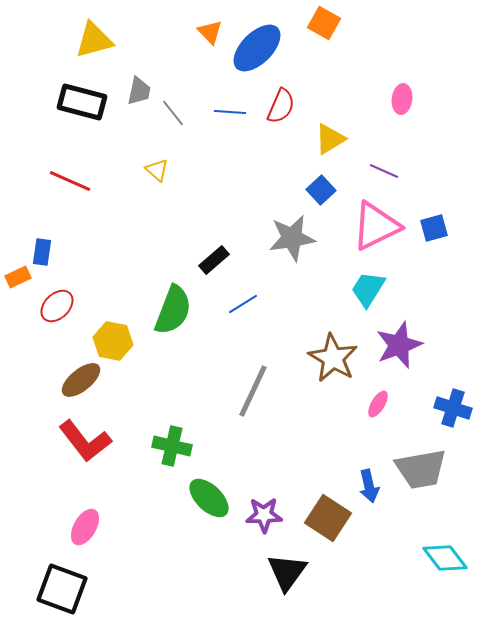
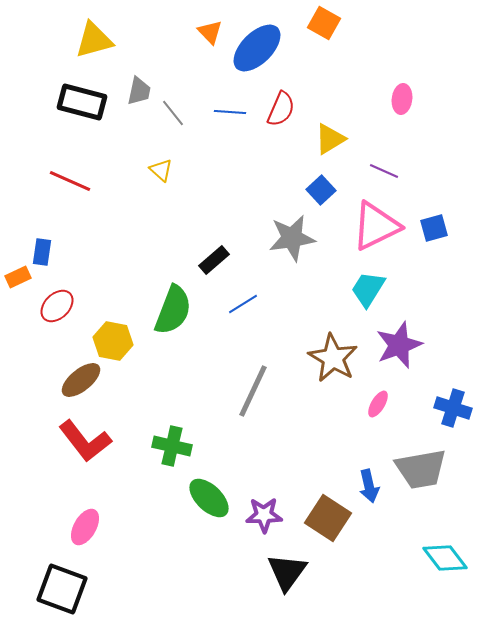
red semicircle at (281, 106): moved 3 px down
yellow triangle at (157, 170): moved 4 px right
